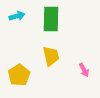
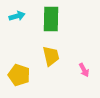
yellow pentagon: rotated 20 degrees counterclockwise
